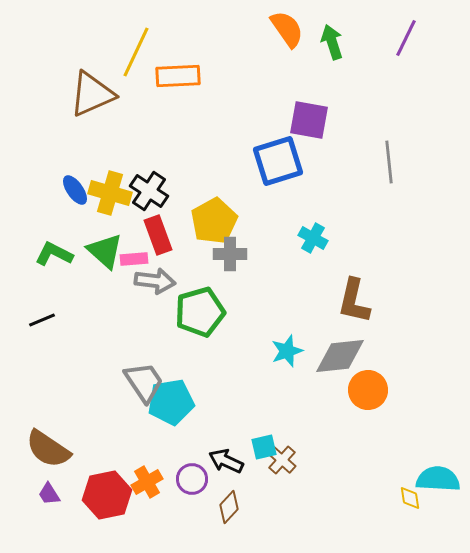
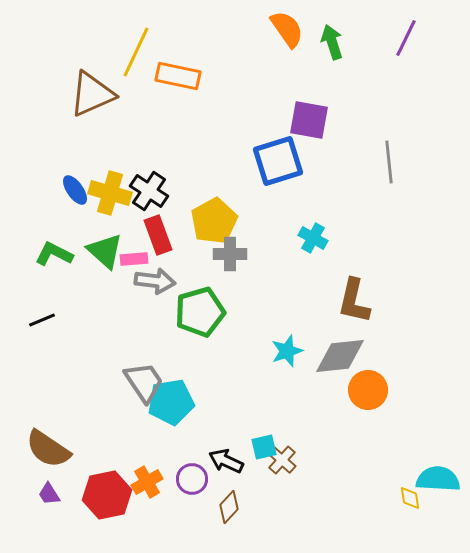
orange rectangle: rotated 15 degrees clockwise
